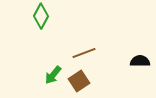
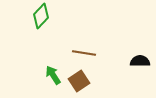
green diamond: rotated 15 degrees clockwise
brown line: rotated 30 degrees clockwise
green arrow: rotated 108 degrees clockwise
